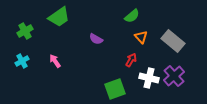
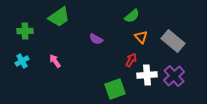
green cross: rotated 28 degrees clockwise
white cross: moved 2 px left, 3 px up; rotated 18 degrees counterclockwise
